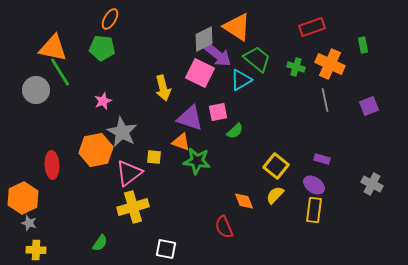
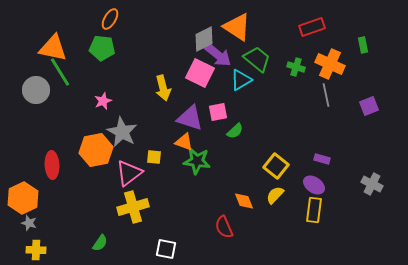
gray line at (325, 100): moved 1 px right, 5 px up
orange triangle at (181, 142): moved 3 px right
